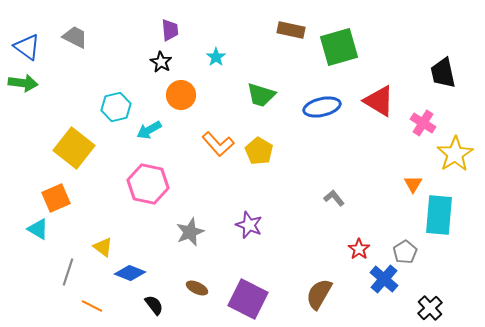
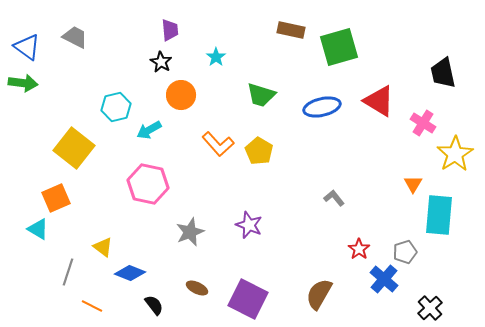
gray pentagon: rotated 15 degrees clockwise
